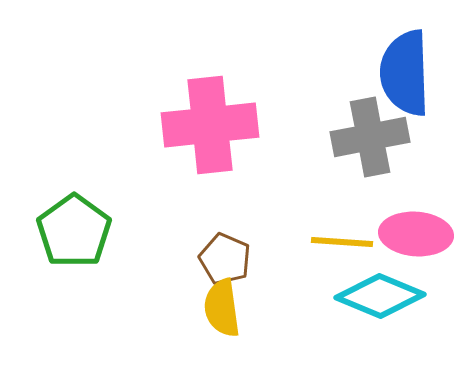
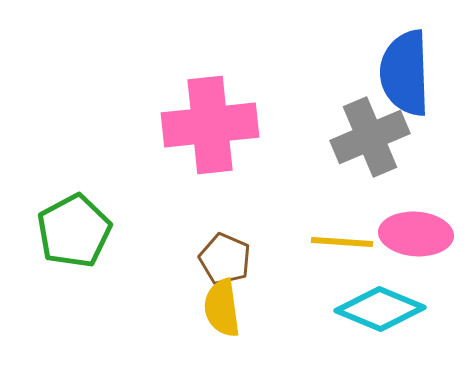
gray cross: rotated 12 degrees counterclockwise
green pentagon: rotated 8 degrees clockwise
cyan diamond: moved 13 px down
